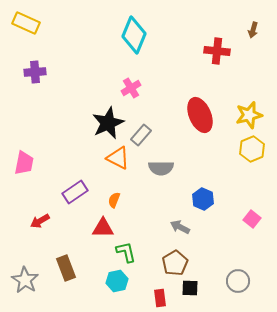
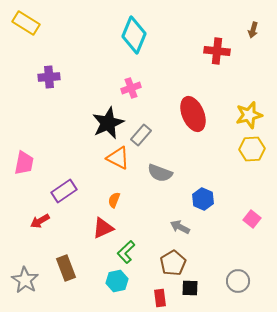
yellow rectangle: rotated 8 degrees clockwise
purple cross: moved 14 px right, 5 px down
pink cross: rotated 12 degrees clockwise
red ellipse: moved 7 px left, 1 px up
yellow hexagon: rotated 20 degrees clockwise
gray semicircle: moved 1 px left, 5 px down; rotated 20 degrees clockwise
purple rectangle: moved 11 px left, 1 px up
red triangle: rotated 25 degrees counterclockwise
green L-shape: rotated 120 degrees counterclockwise
brown pentagon: moved 2 px left
